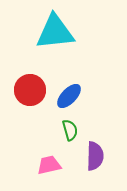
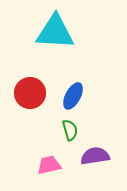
cyan triangle: rotated 9 degrees clockwise
red circle: moved 3 px down
blue ellipse: moved 4 px right; rotated 16 degrees counterclockwise
purple semicircle: rotated 100 degrees counterclockwise
